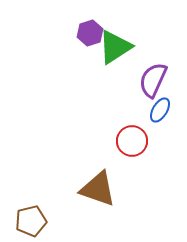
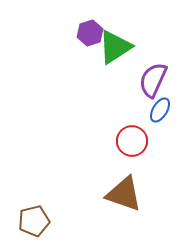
brown triangle: moved 26 px right, 5 px down
brown pentagon: moved 3 px right
